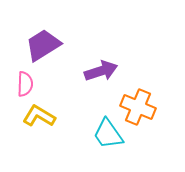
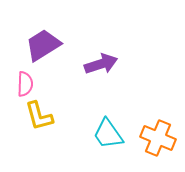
purple arrow: moved 7 px up
orange cross: moved 20 px right, 31 px down
yellow L-shape: rotated 136 degrees counterclockwise
